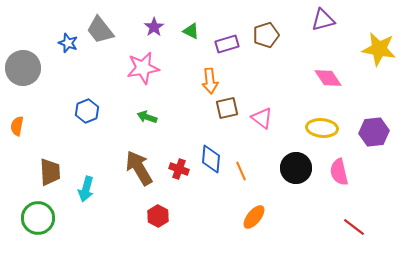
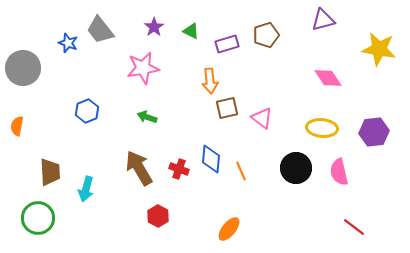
orange ellipse: moved 25 px left, 12 px down
